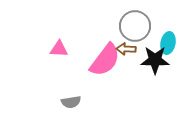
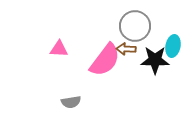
cyan ellipse: moved 5 px right, 3 px down
